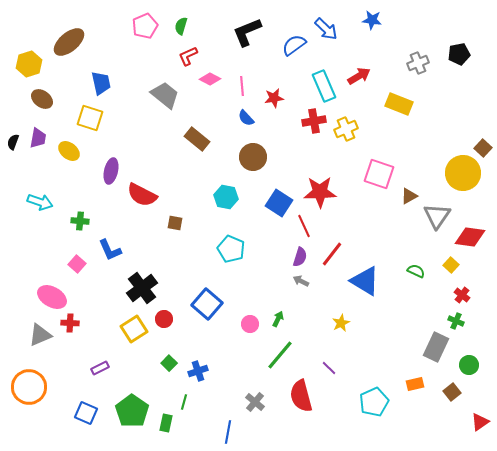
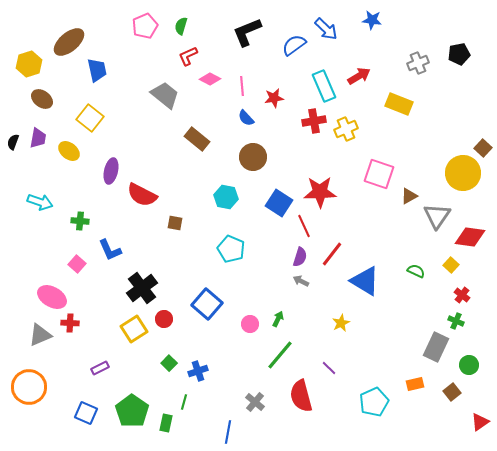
blue trapezoid at (101, 83): moved 4 px left, 13 px up
yellow square at (90, 118): rotated 20 degrees clockwise
